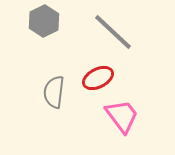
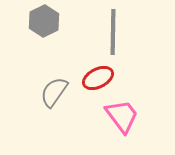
gray line: rotated 48 degrees clockwise
gray semicircle: rotated 28 degrees clockwise
